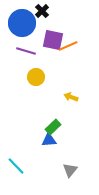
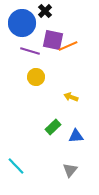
black cross: moved 3 px right
purple line: moved 4 px right
blue triangle: moved 27 px right, 4 px up
